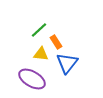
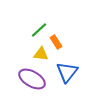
blue triangle: moved 9 px down
